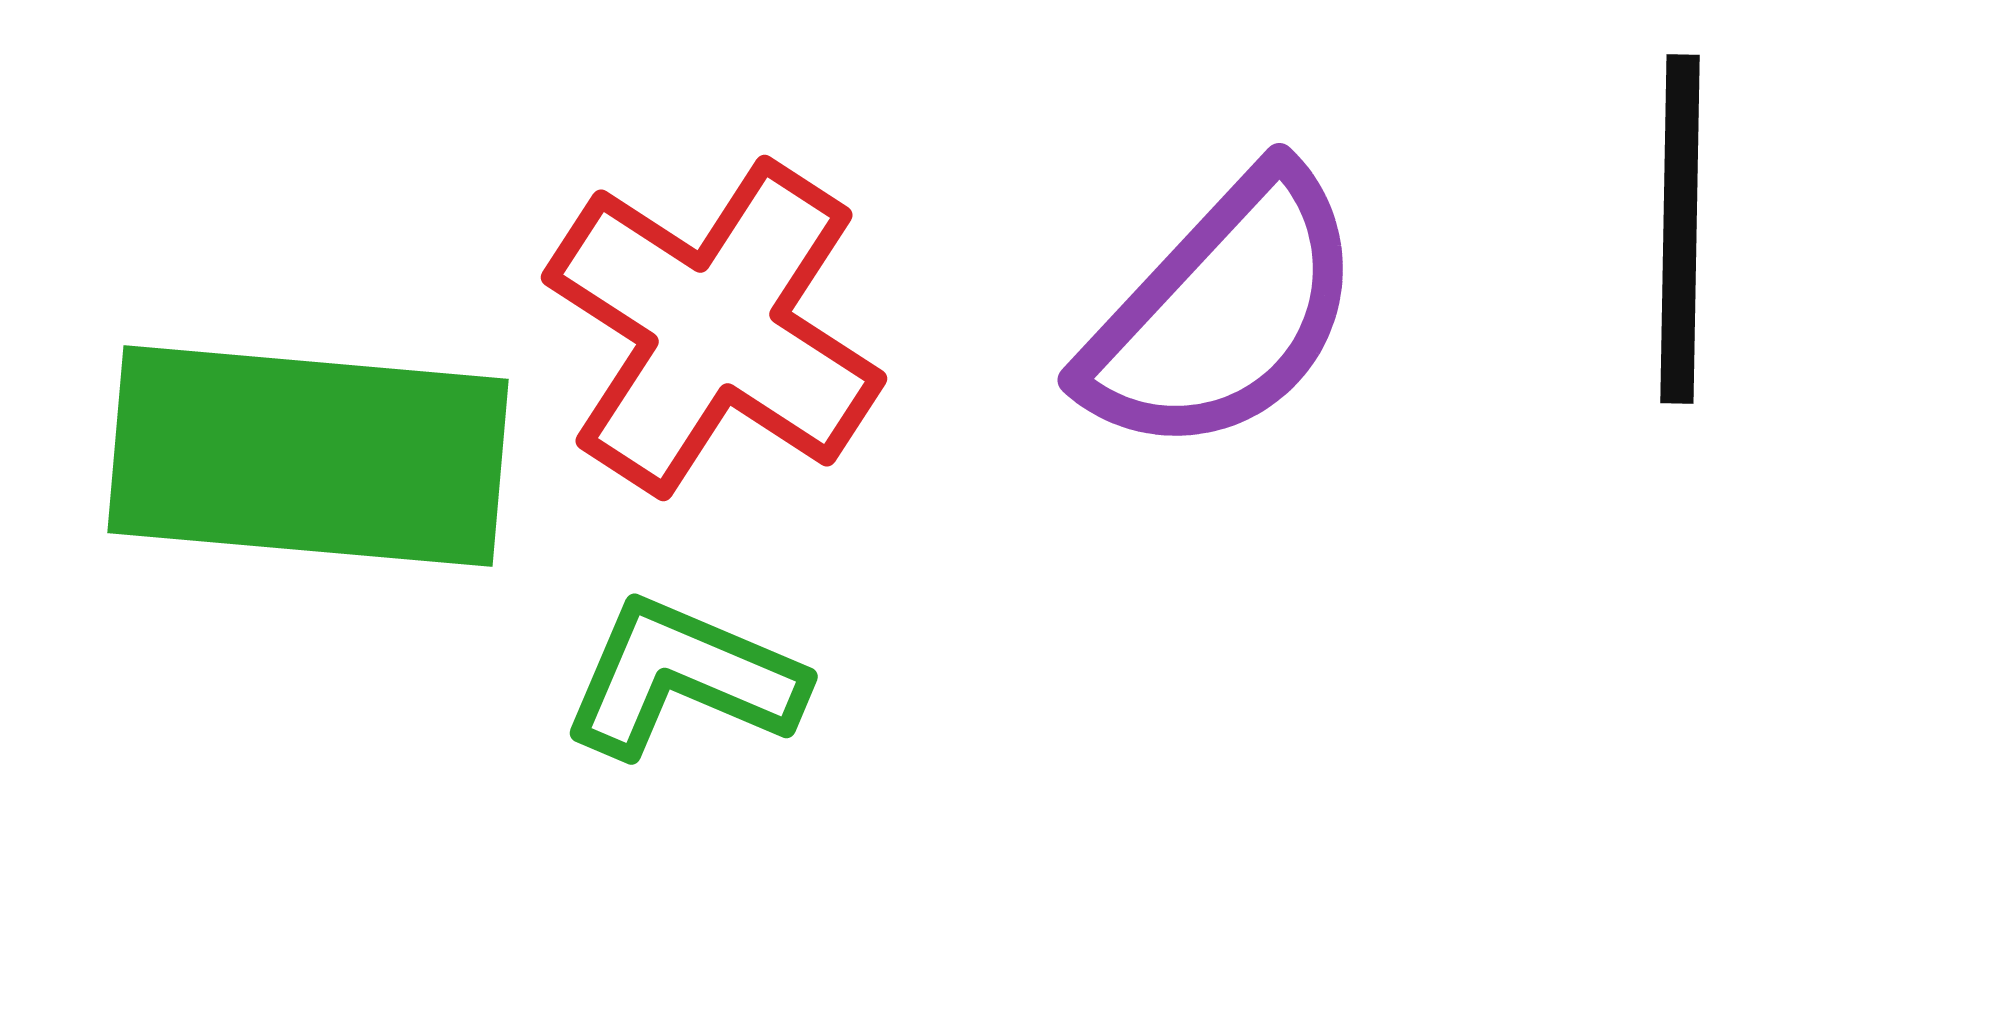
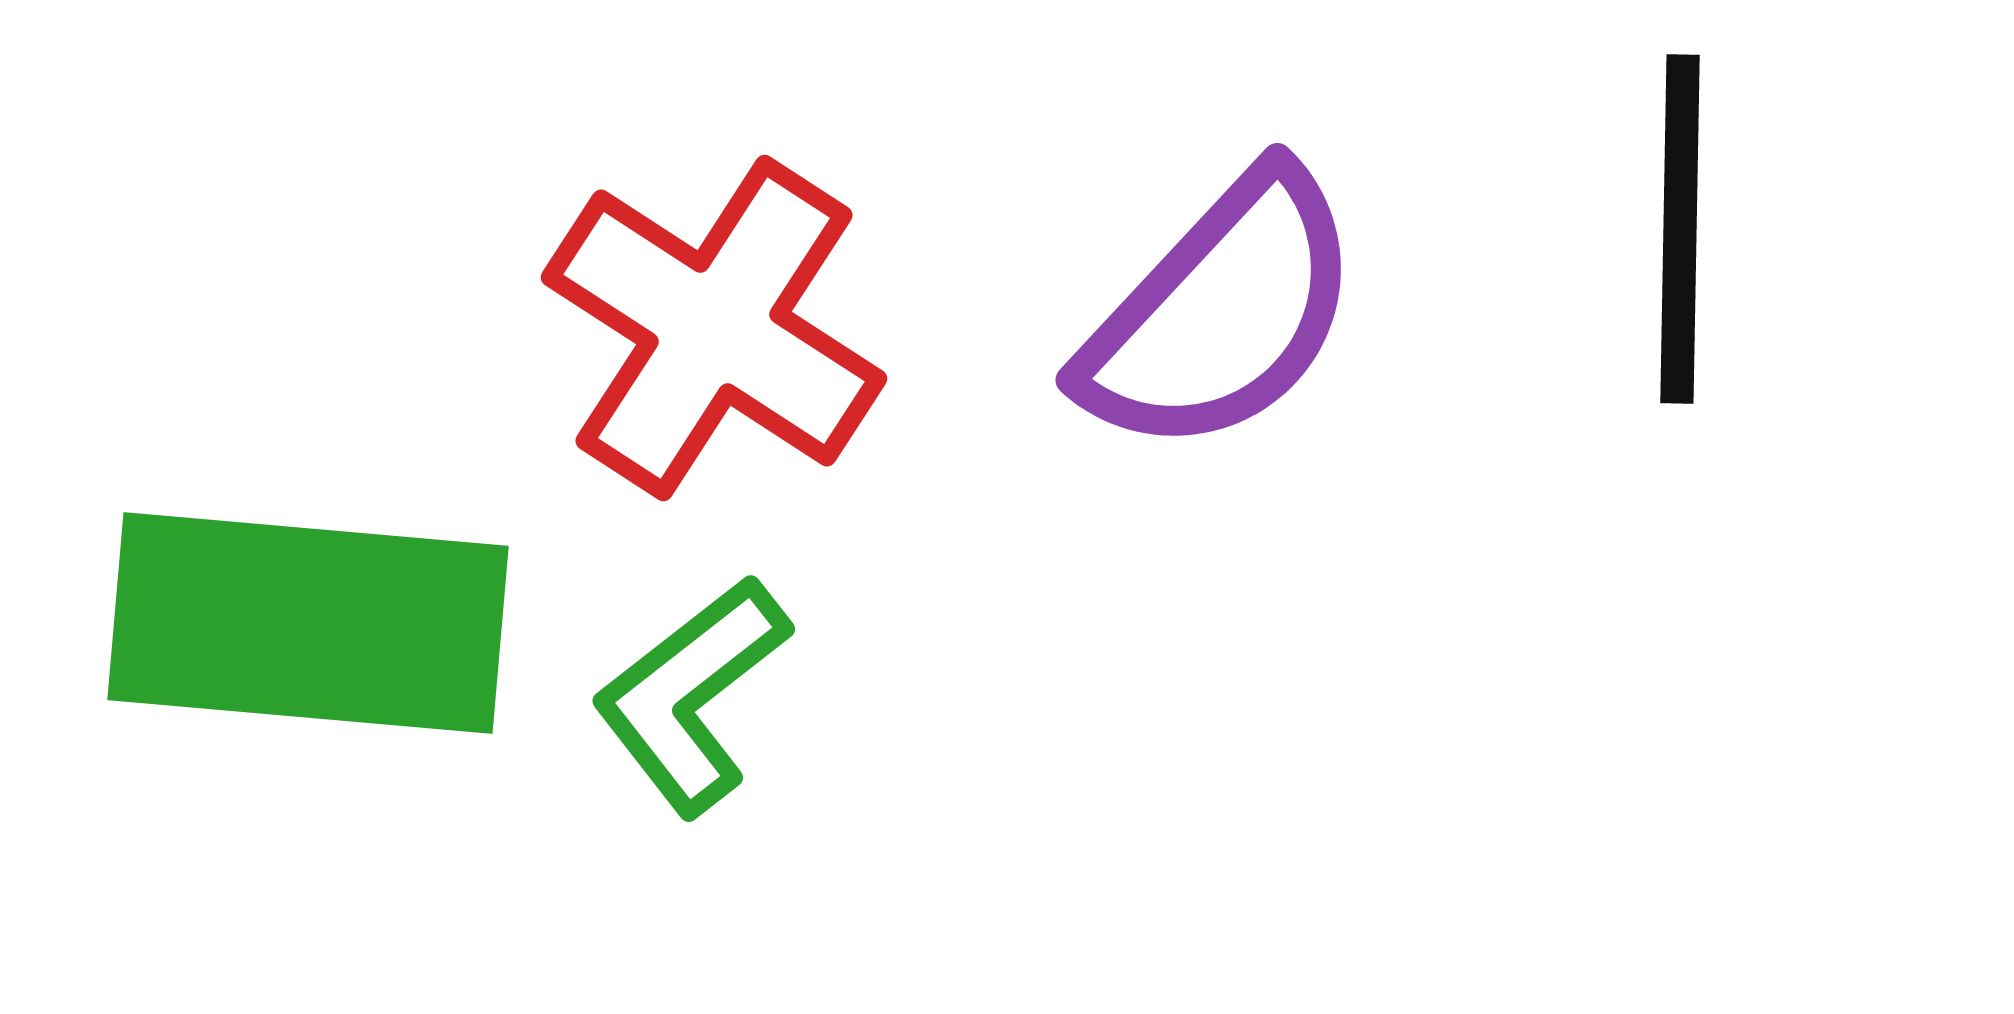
purple semicircle: moved 2 px left
green rectangle: moved 167 px down
green L-shape: moved 8 px right, 17 px down; rotated 61 degrees counterclockwise
